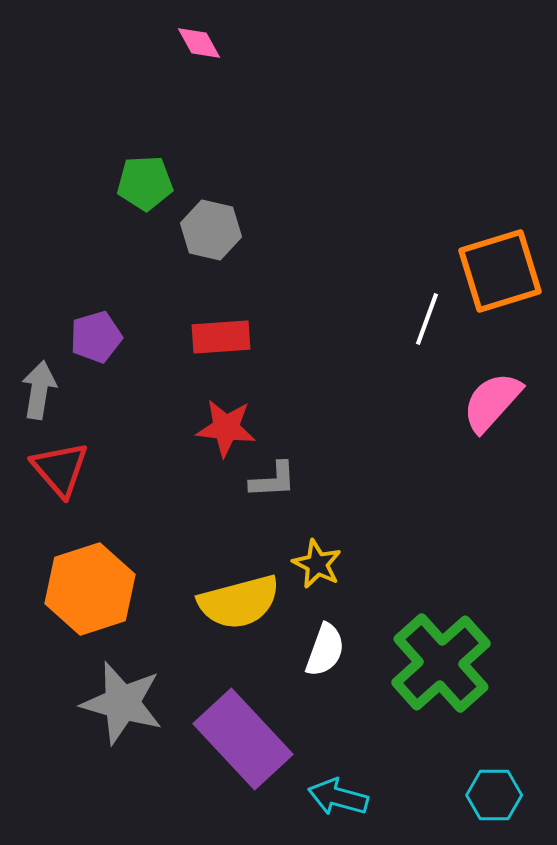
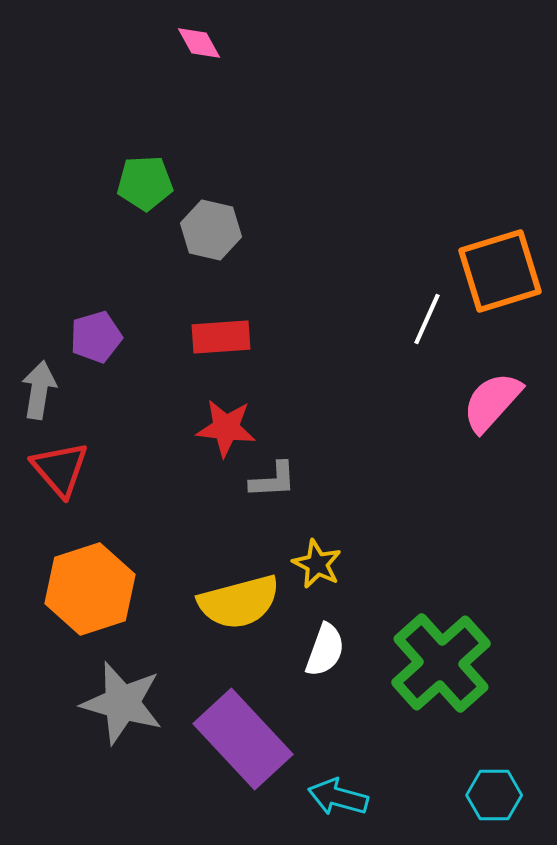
white line: rotated 4 degrees clockwise
